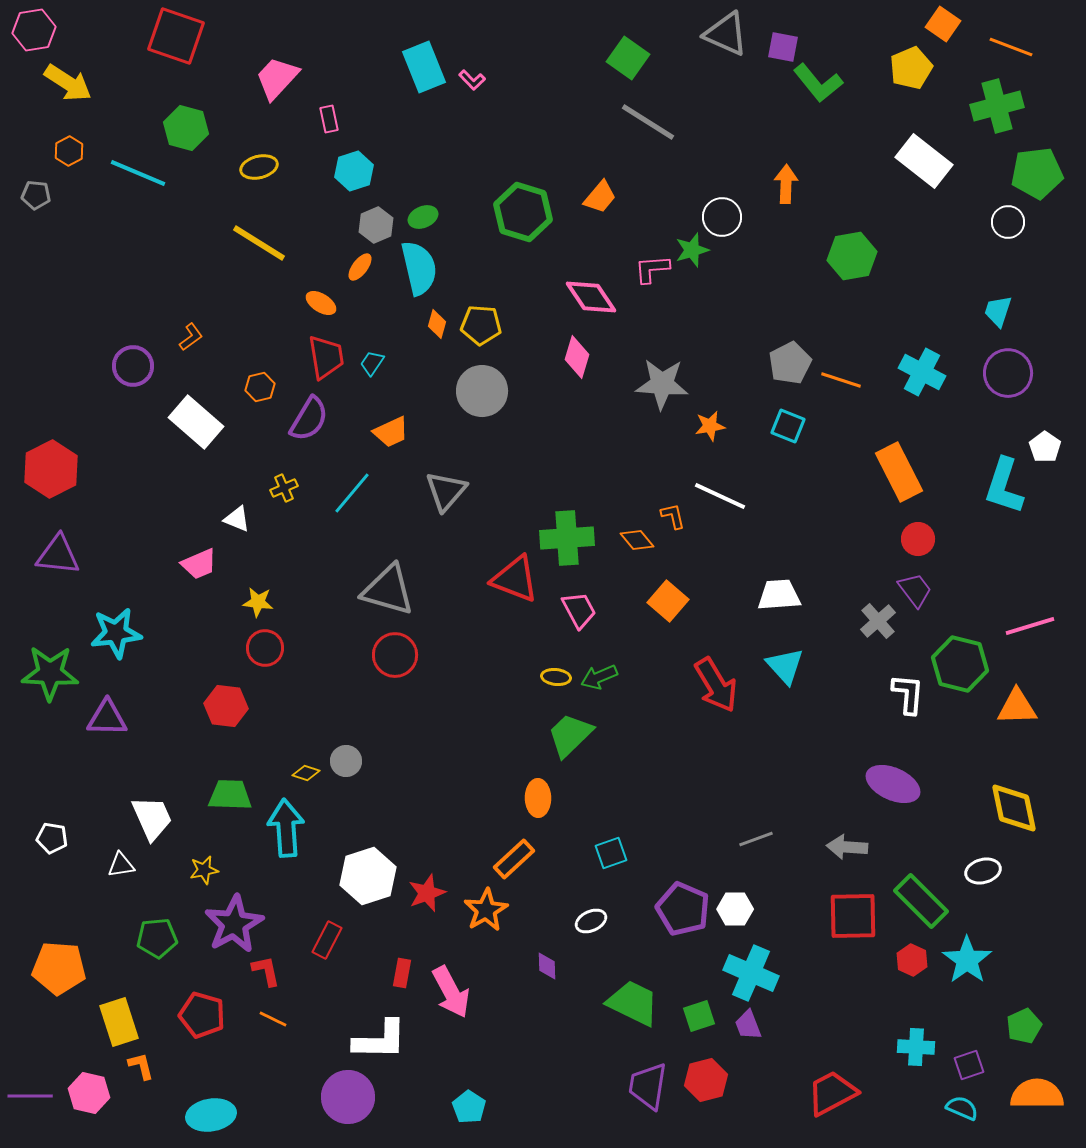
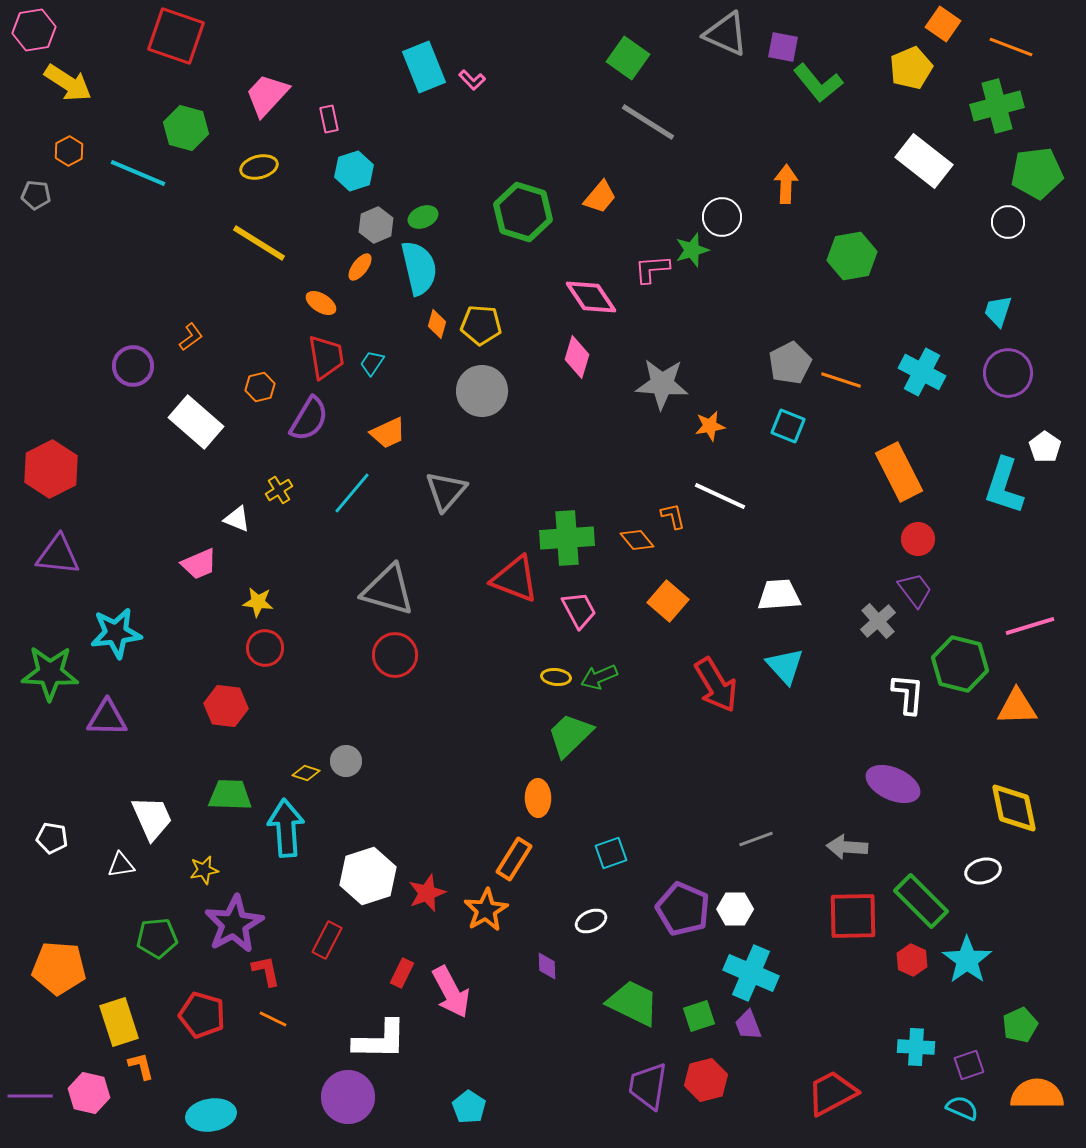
pink trapezoid at (277, 78): moved 10 px left, 17 px down
orange trapezoid at (391, 432): moved 3 px left, 1 px down
yellow cross at (284, 488): moved 5 px left, 2 px down; rotated 8 degrees counterclockwise
orange rectangle at (514, 859): rotated 15 degrees counterclockwise
red rectangle at (402, 973): rotated 16 degrees clockwise
green pentagon at (1024, 1026): moved 4 px left, 1 px up
